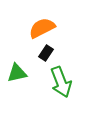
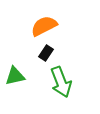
orange semicircle: moved 2 px right, 2 px up
green triangle: moved 2 px left, 3 px down
